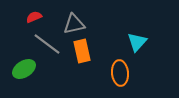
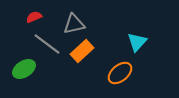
orange rectangle: rotated 60 degrees clockwise
orange ellipse: rotated 55 degrees clockwise
